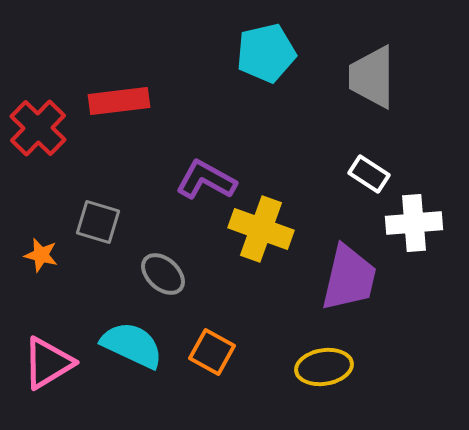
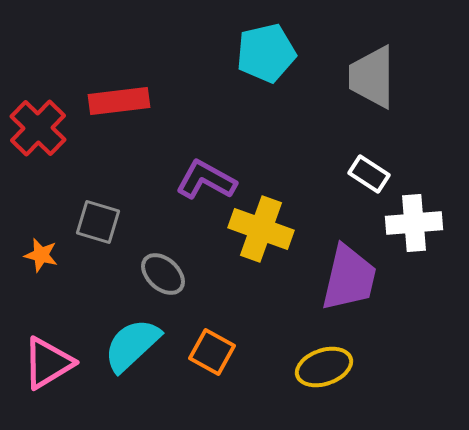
cyan semicircle: rotated 68 degrees counterclockwise
yellow ellipse: rotated 10 degrees counterclockwise
